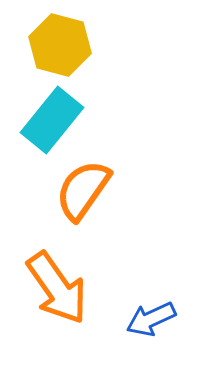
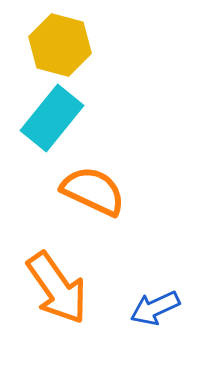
cyan rectangle: moved 2 px up
orange semicircle: moved 10 px right, 1 px down; rotated 80 degrees clockwise
blue arrow: moved 4 px right, 11 px up
